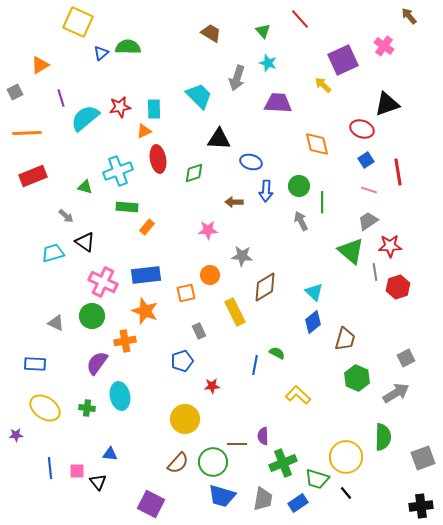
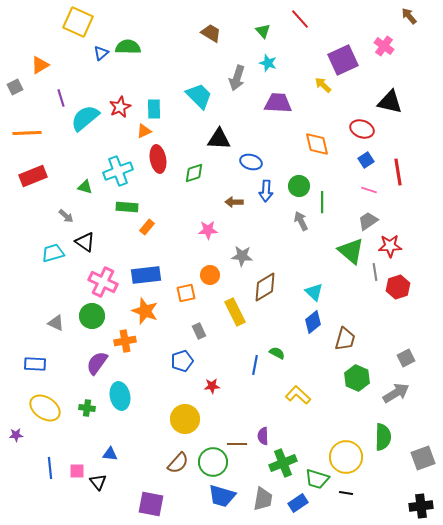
gray square at (15, 92): moved 5 px up
black triangle at (387, 104): moved 3 px right, 2 px up; rotated 32 degrees clockwise
red star at (120, 107): rotated 15 degrees counterclockwise
black line at (346, 493): rotated 40 degrees counterclockwise
purple square at (151, 504): rotated 16 degrees counterclockwise
